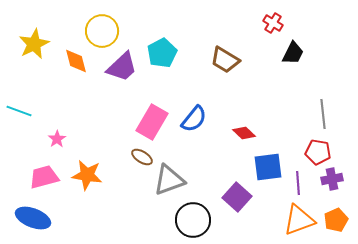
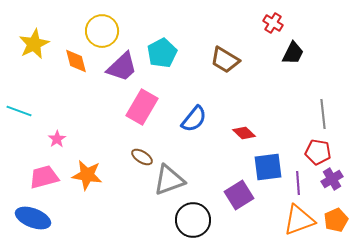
pink rectangle: moved 10 px left, 15 px up
purple cross: rotated 20 degrees counterclockwise
purple square: moved 2 px right, 2 px up; rotated 16 degrees clockwise
